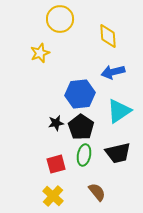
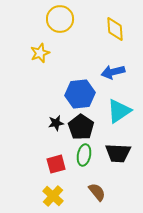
yellow diamond: moved 7 px right, 7 px up
black trapezoid: rotated 16 degrees clockwise
